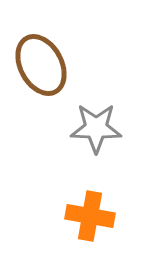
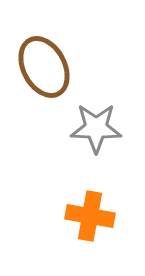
brown ellipse: moved 3 px right, 2 px down
